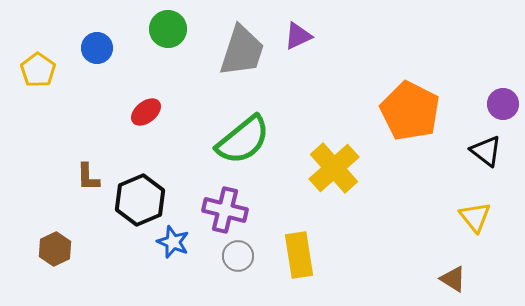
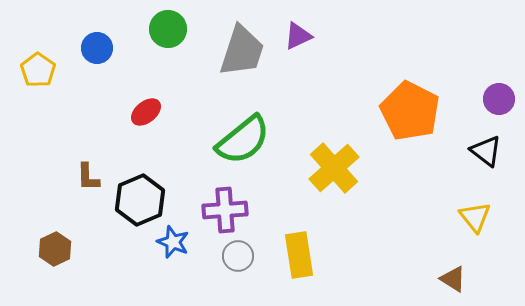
purple circle: moved 4 px left, 5 px up
purple cross: rotated 18 degrees counterclockwise
